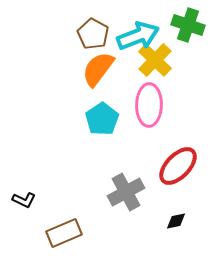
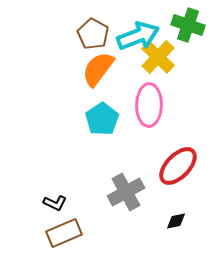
yellow cross: moved 3 px right, 3 px up
black L-shape: moved 31 px right, 3 px down
